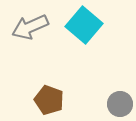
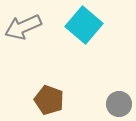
gray arrow: moved 7 px left
gray circle: moved 1 px left
